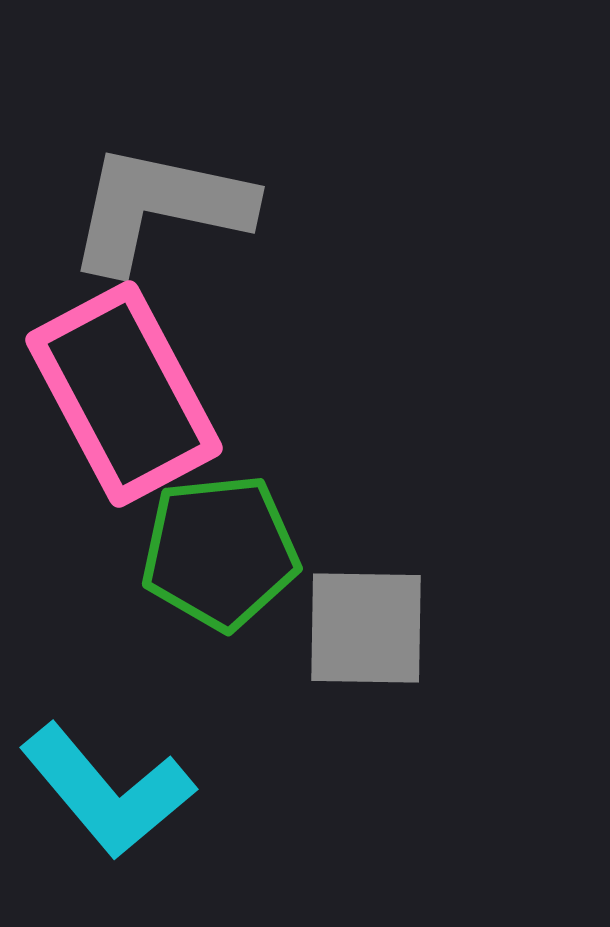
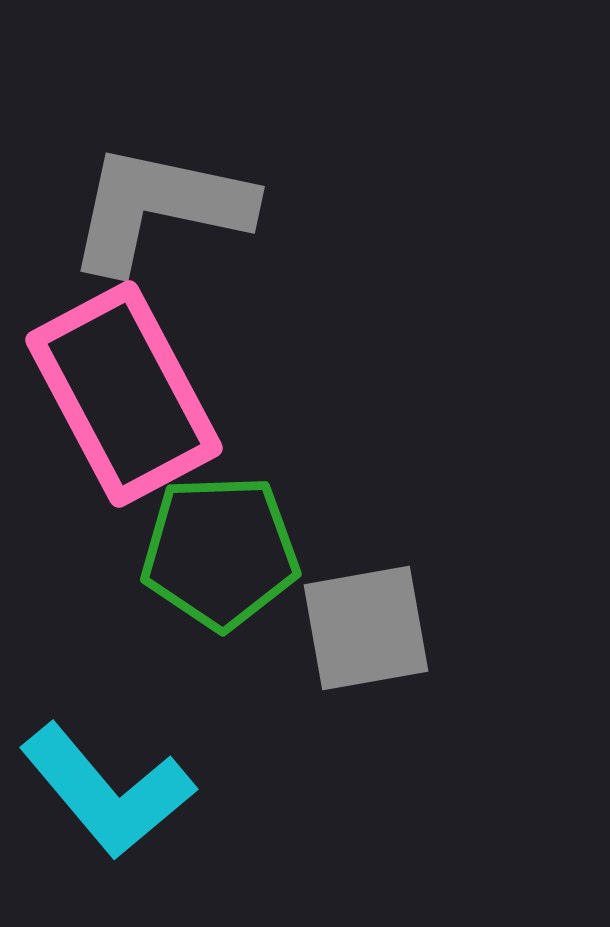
green pentagon: rotated 4 degrees clockwise
gray square: rotated 11 degrees counterclockwise
